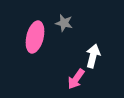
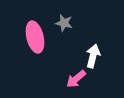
pink ellipse: rotated 28 degrees counterclockwise
pink arrow: rotated 15 degrees clockwise
